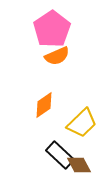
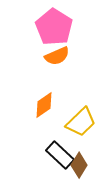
pink pentagon: moved 2 px right, 2 px up; rotated 6 degrees counterclockwise
yellow trapezoid: moved 1 px left, 1 px up
brown diamond: rotated 60 degrees clockwise
